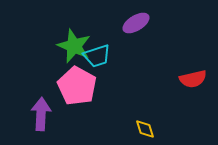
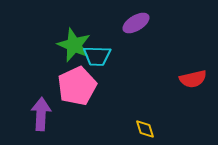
green star: moved 1 px up
cyan trapezoid: rotated 20 degrees clockwise
pink pentagon: rotated 18 degrees clockwise
